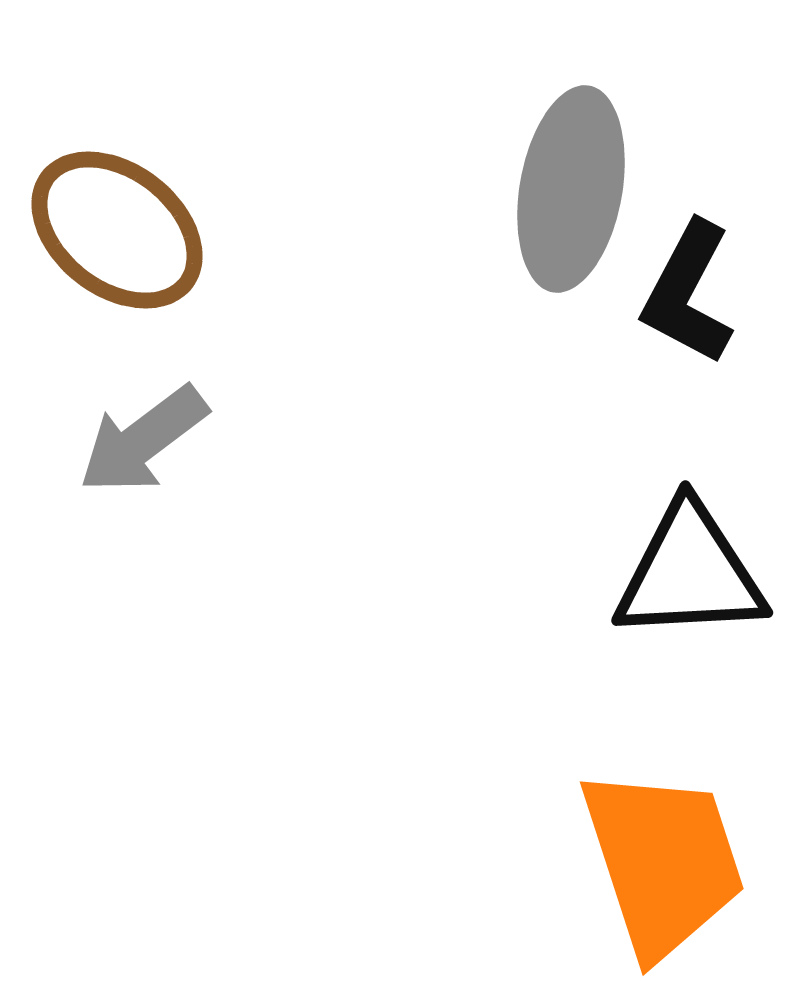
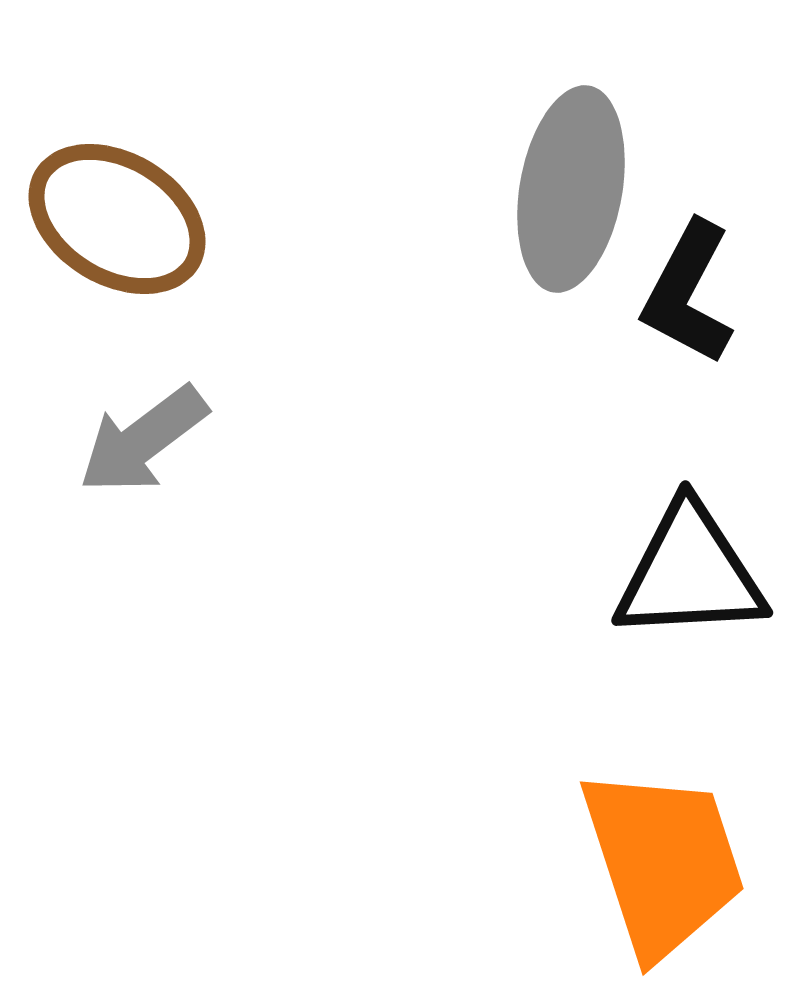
brown ellipse: moved 11 px up; rotated 7 degrees counterclockwise
